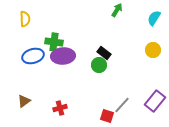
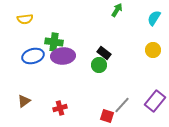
yellow semicircle: rotated 84 degrees clockwise
